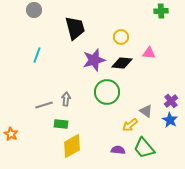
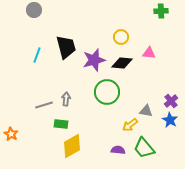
black trapezoid: moved 9 px left, 19 px down
gray triangle: rotated 24 degrees counterclockwise
